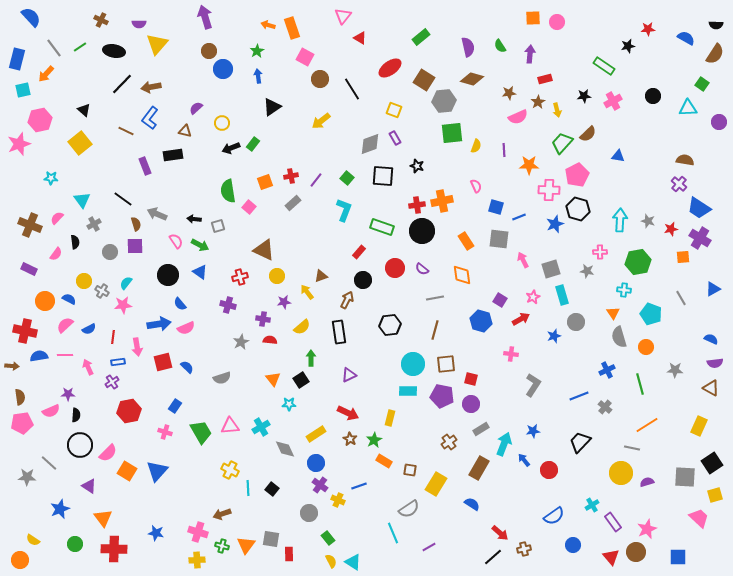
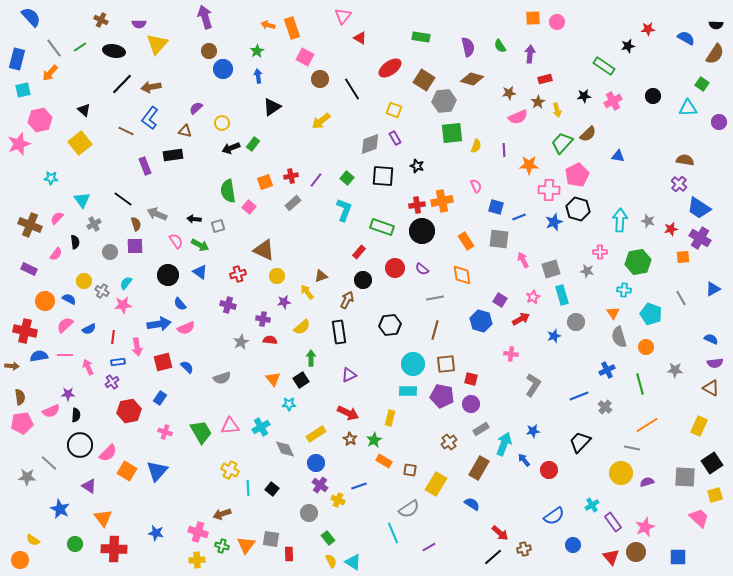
green rectangle at (421, 37): rotated 48 degrees clockwise
orange arrow at (46, 74): moved 4 px right, 1 px up
blue star at (555, 224): moved 1 px left, 2 px up
red cross at (240, 277): moved 2 px left, 3 px up
blue rectangle at (175, 406): moved 15 px left, 8 px up
blue star at (60, 509): rotated 24 degrees counterclockwise
pink star at (647, 529): moved 2 px left, 2 px up
